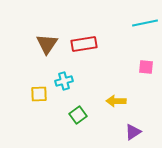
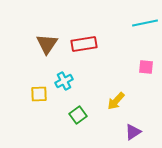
cyan cross: rotated 12 degrees counterclockwise
yellow arrow: rotated 48 degrees counterclockwise
